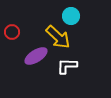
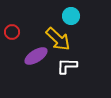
yellow arrow: moved 2 px down
